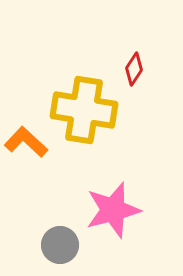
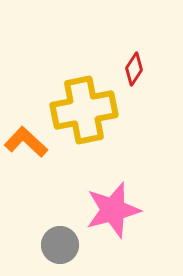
yellow cross: rotated 20 degrees counterclockwise
